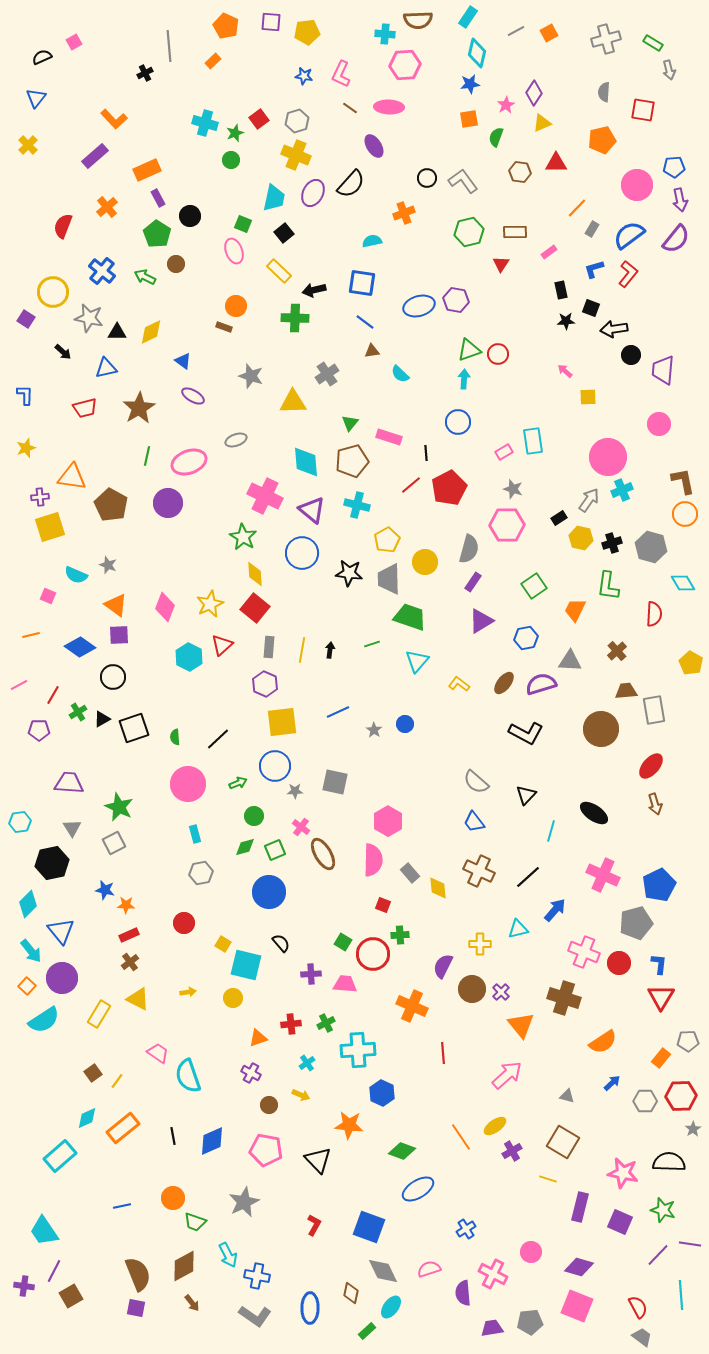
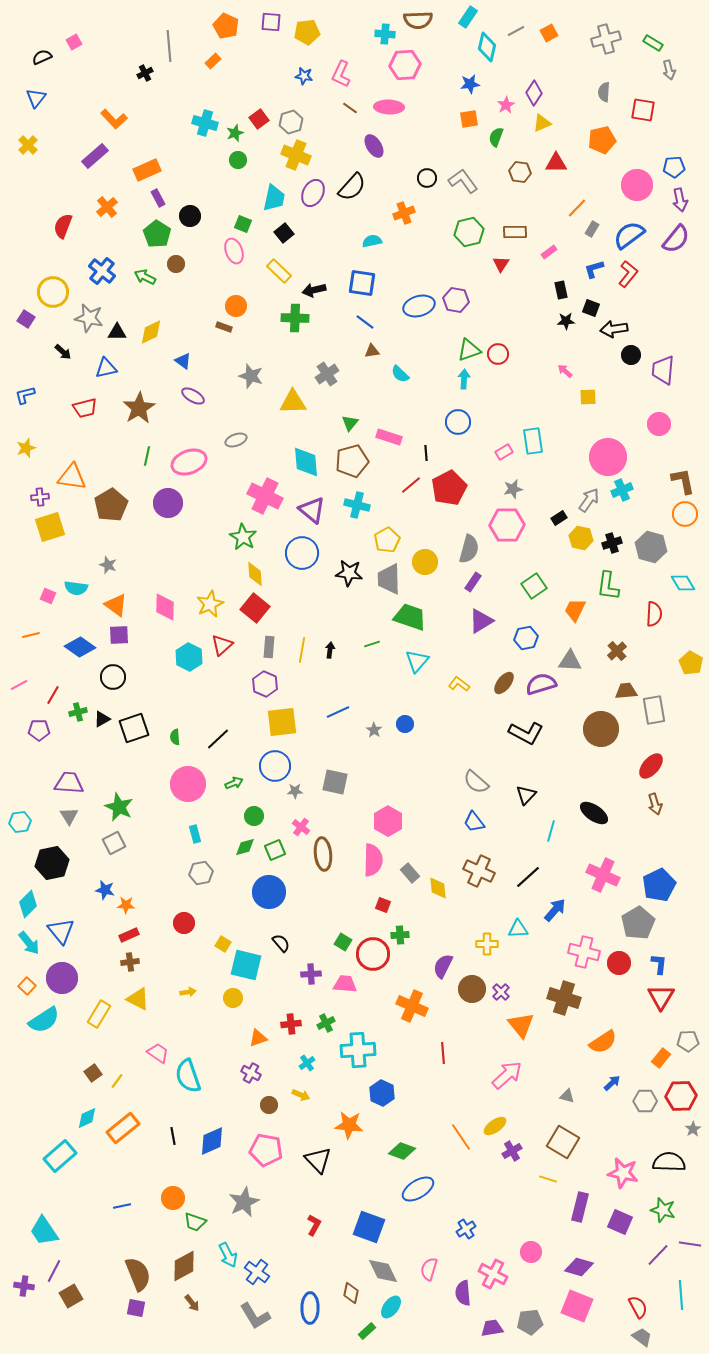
cyan diamond at (477, 53): moved 10 px right, 6 px up
gray hexagon at (297, 121): moved 6 px left, 1 px down
green circle at (231, 160): moved 7 px right
black semicircle at (351, 184): moved 1 px right, 3 px down
blue L-shape at (25, 395): rotated 105 degrees counterclockwise
gray star at (513, 489): rotated 30 degrees counterclockwise
brown pentagon at (111, 505): rotated 12 degrees clockwise
cyan semicircle at (76, 575): moved 13 px down; rotated 15 degrees counterclockwise
pink diamond at (165, 607): rotated 20 degrees counterclockwise
green cross at (78, 712): rotated 18 degrees clockwise
green arrow at (238, 783): moved 4 px left
gray triangle at (72, 828): moved 3 px left, 12 px up
brown ellipse at (323, 854): rotated 24 degrees clockwise
gray pentagon at (636, 923): moved 2 px right; rotated 16 degrees counterclockwise
cyan triangle at (518, 929): rotated 10 degrees clockwise
yellow cross at (480, 944): moved 7 px right
cyan arrow at (31, 951): moved 2 px left, 8 px up
pink cross at (584, 952): rotated 8 degrees counterclockwise
brown cross at (130, 962): rotated 30 degrees clockwise
pink semicircle at (429, 1269): rotated 55 degrees counterclockwise
blue cross at (257, 1276): moved 4 px up; rotated 25 degrees clockwise
gray L-shape at (255, 1316): rotated 24 degrees clockwise
